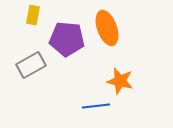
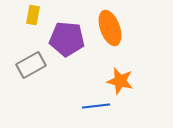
orange ellipse: moved 3 px right
